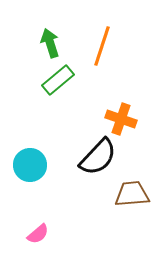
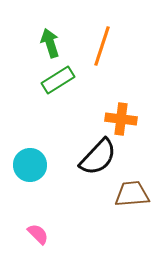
green rectangle: rotated 8 degrees clockwise
orange cross: rotated 12 degrees counterclockwise
pink semicircle: rotated 95 degrees counterclockwise
